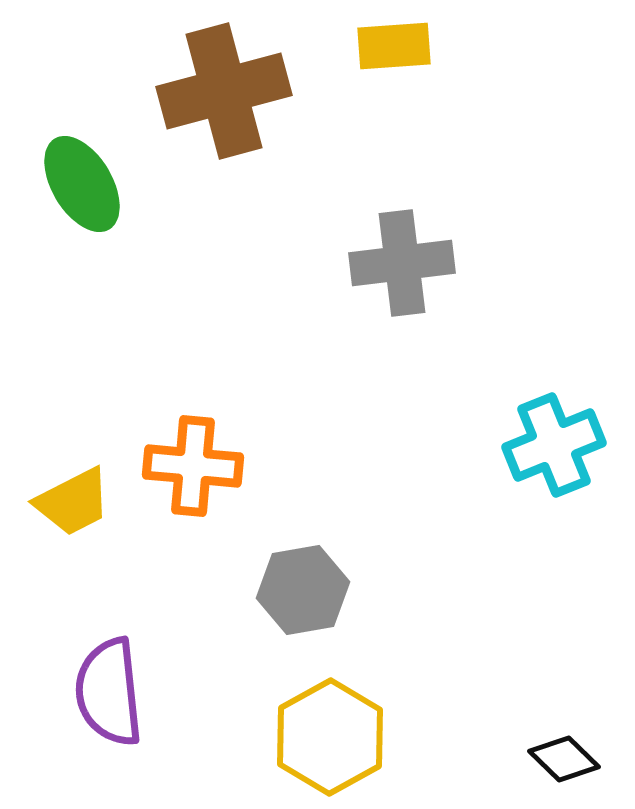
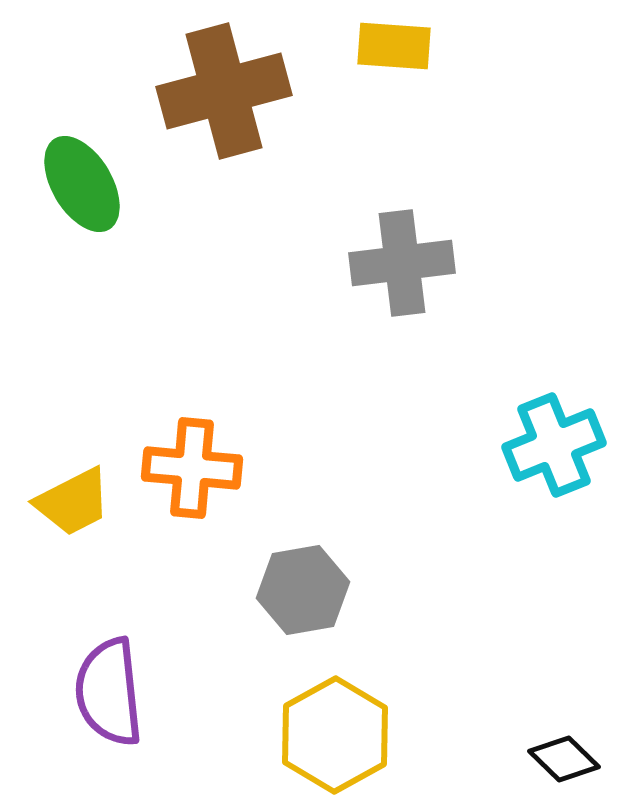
yellow rectangle: rotated 8 degrees clockwise
orange cross: moved 1 px left, 2 px down
yellow hexagon: moved 5 px right, 2 px up
